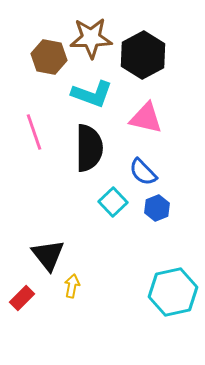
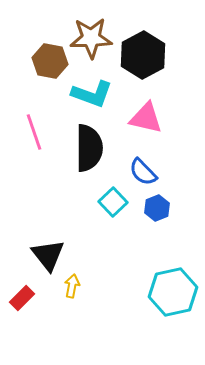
brown hexagon: moved 1 px right, 4 px down
